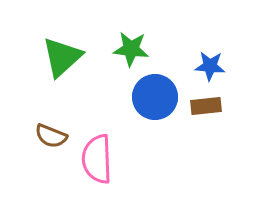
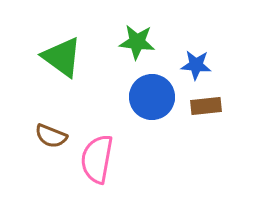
green star: moved 6 px right, 7 px up
green triangle: rotated 42 degrees counterclockwise
blue star: moved 14 px left, 1 px up
blue circle: moved 3 px left
pink semicircle: rotated 12 degrees clockwise
